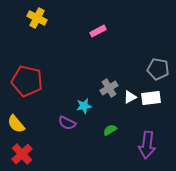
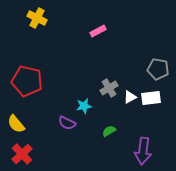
green semicircle: moved 1 px left, 1 px down
purple arrow: moved 4 px left, 6 px down
